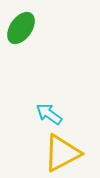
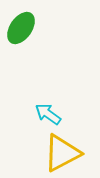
cyan arrow: moved 1 px left
